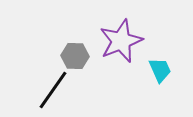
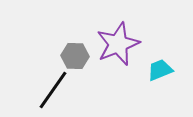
purple star: moved 3 px left, 3 px down
cyan trapezoid: rotated 88 degrees counterclockwise
